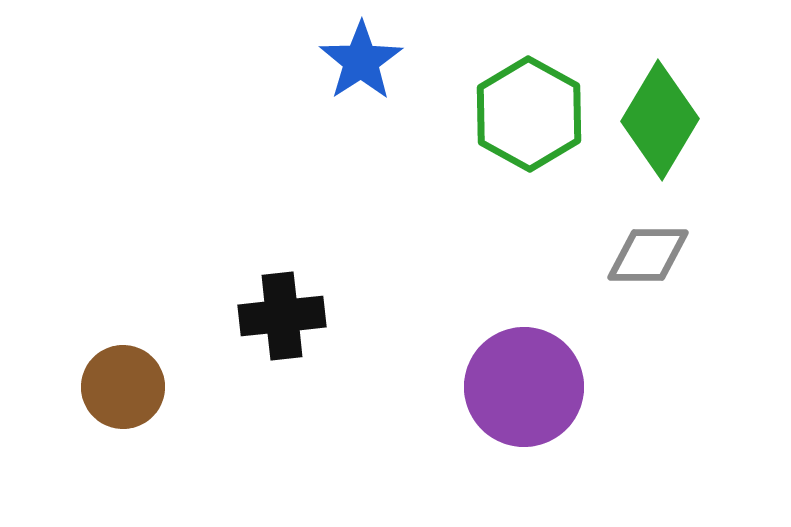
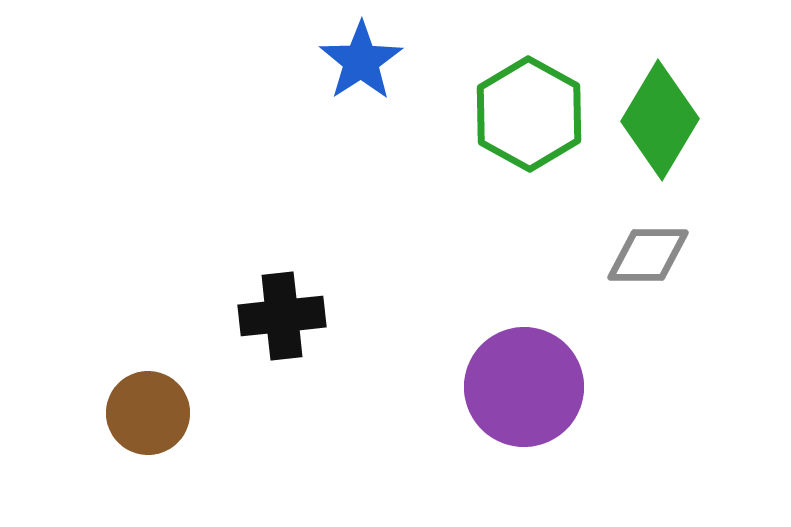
brown circle: moved 25 px right, 26 px down
